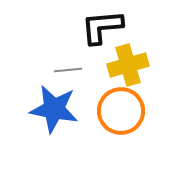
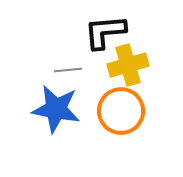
black L-shape: moved 3 px right, 5 px down
blue star: moved 2 px right
